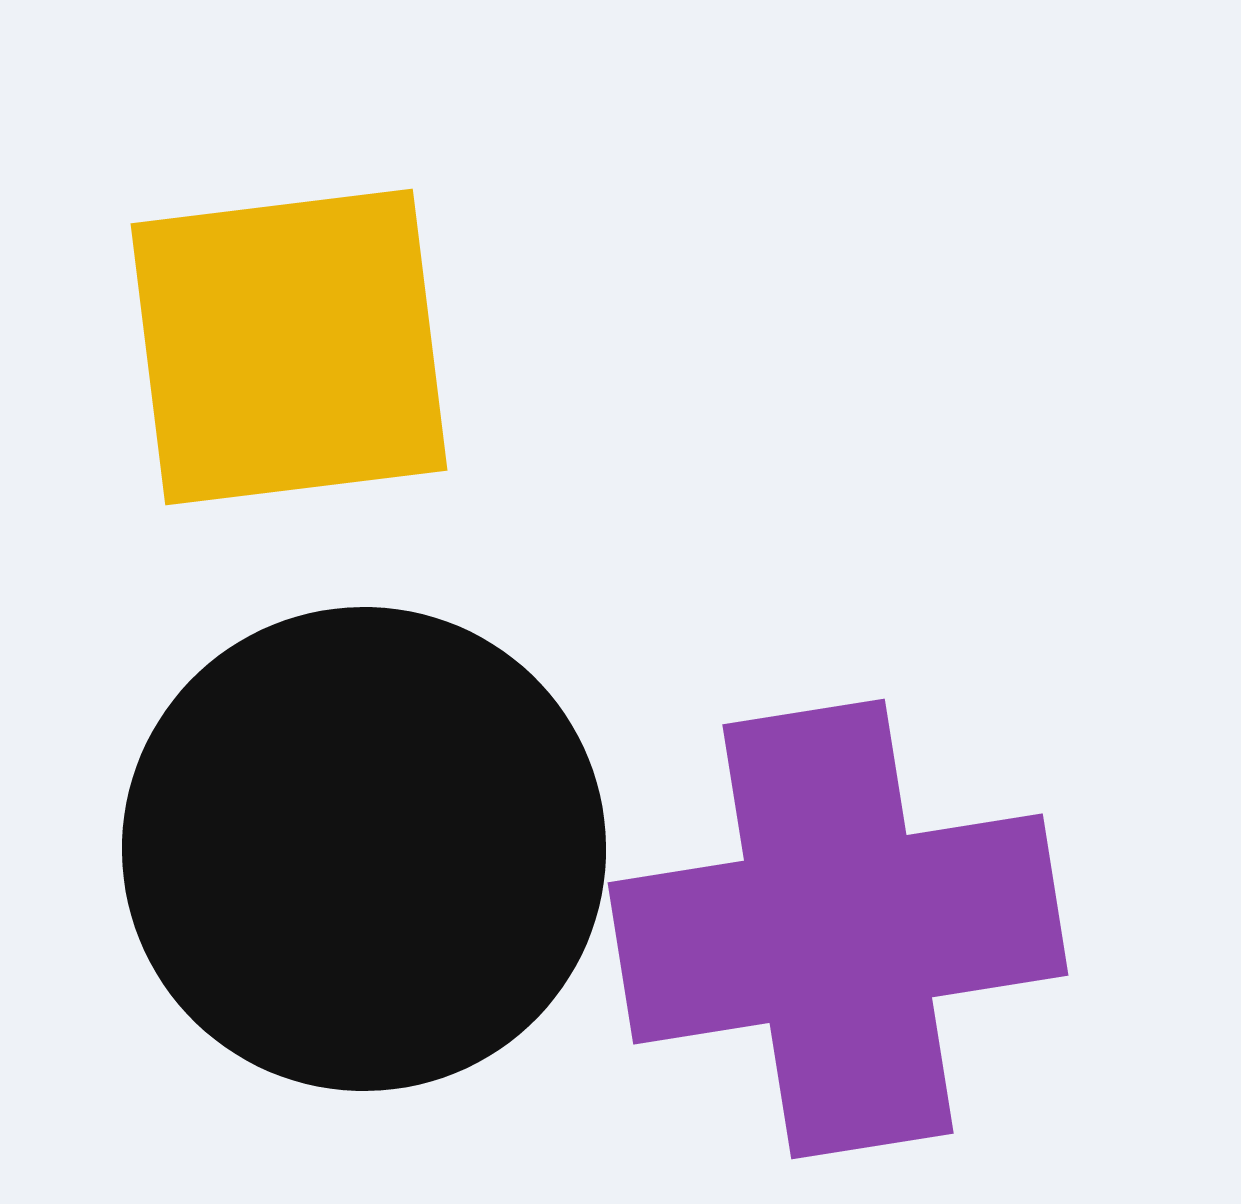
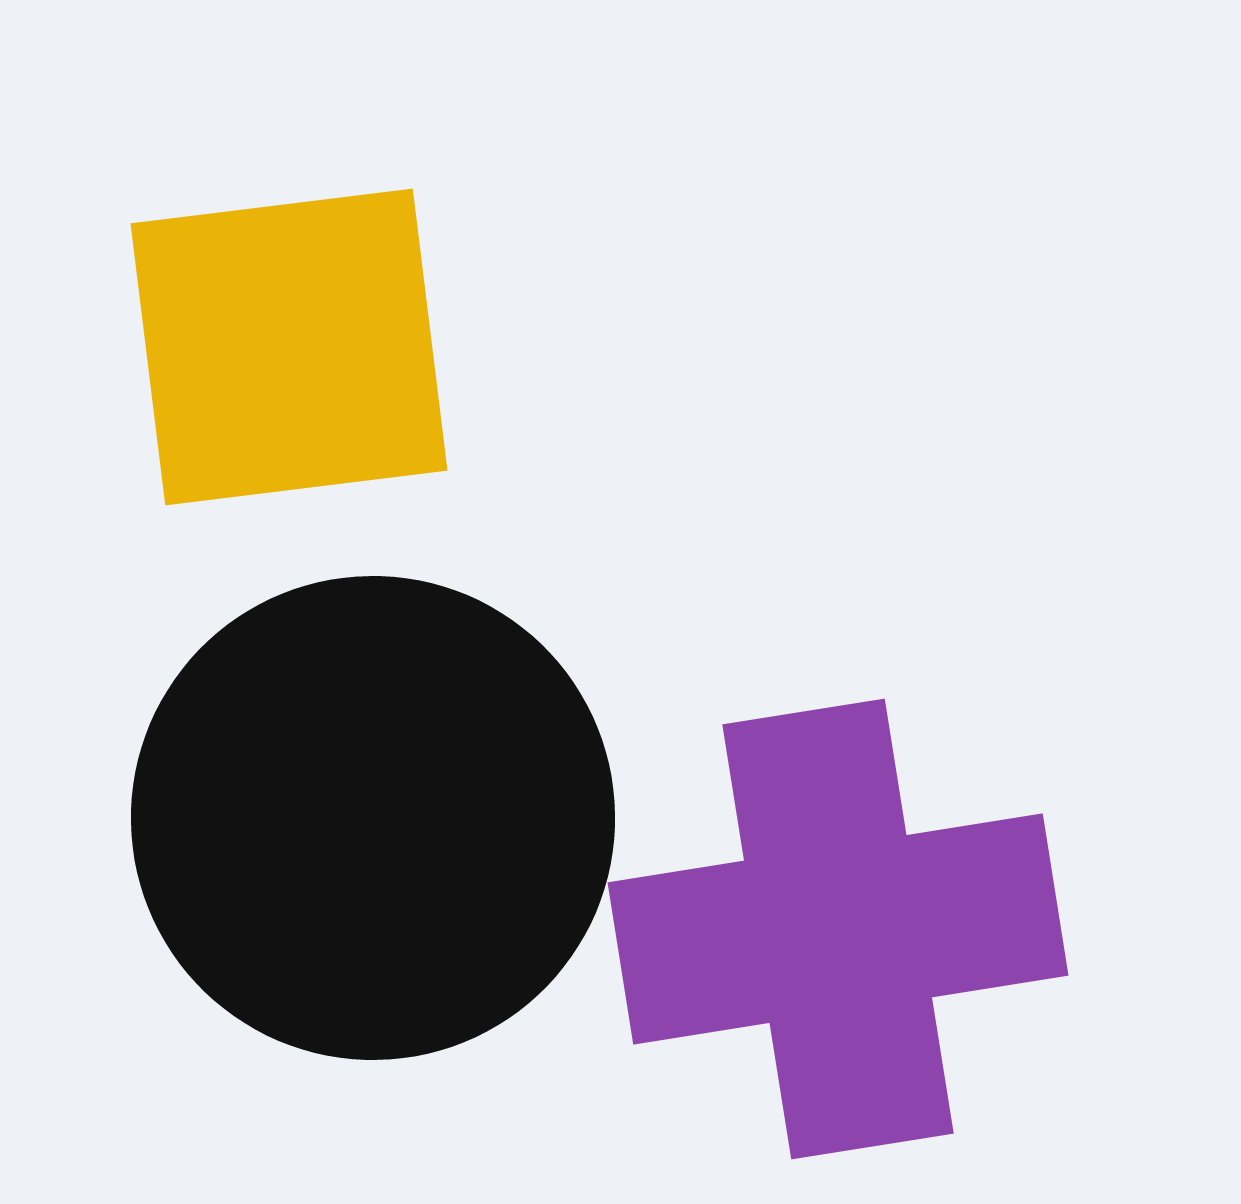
black circle: moved 9 px right, 31 px up
